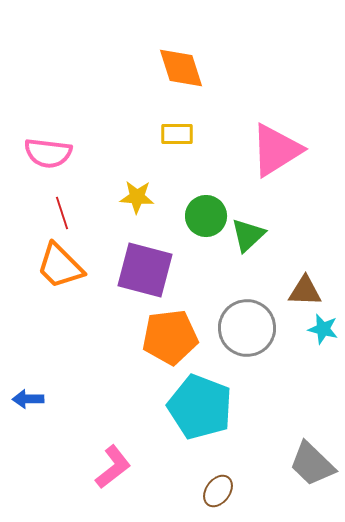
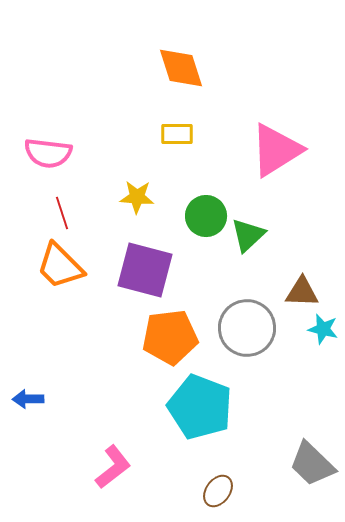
brown triangle: moved 3 px left, 1 px down
